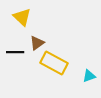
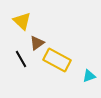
yellow triangle: moved 4 px down
black line: moved 6 px right, 7 px down; rotated 60 degrees clockwise
yellow rectangle: moved 3 px right, 3 px up
